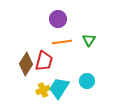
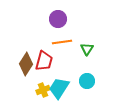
green triangle: moved 2 px left, 9 px down
